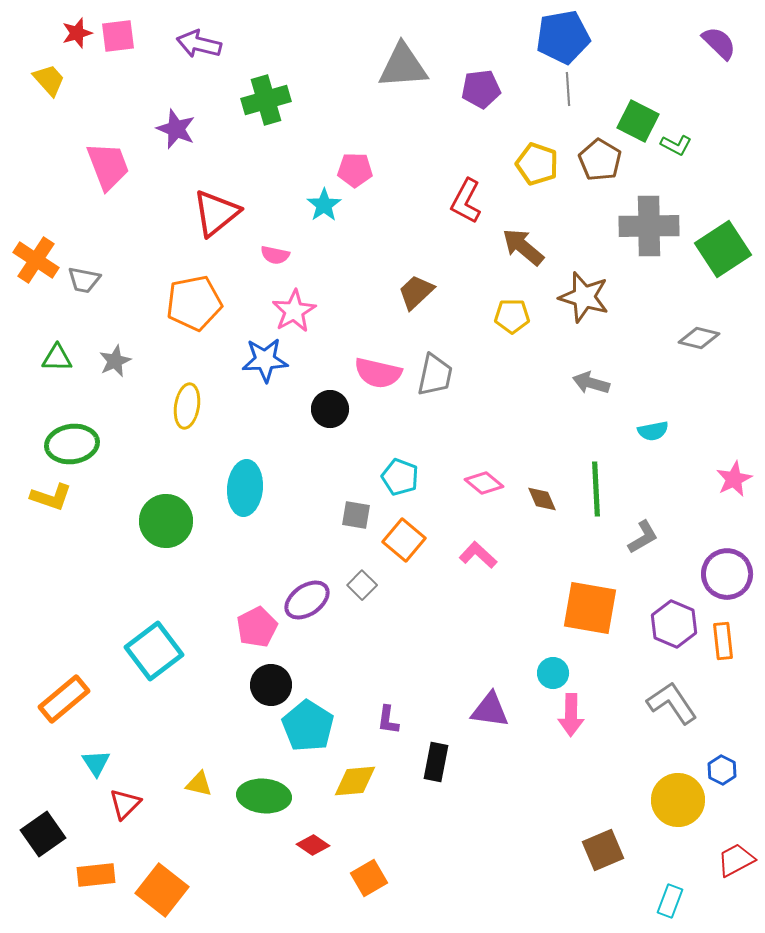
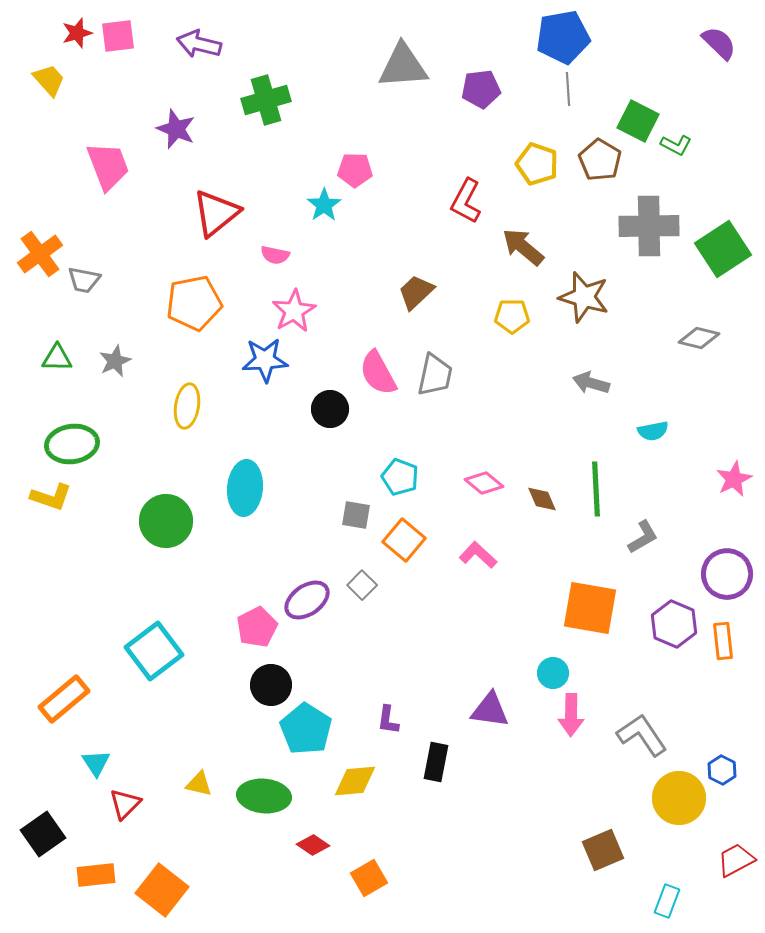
orange cross at (36, 260): moved 4 px right, 6 px up; rotated 21 degrees clockwise
pink semicircle at (378, 373): rotated 48 degrees clockwise
gray L-shape at (672, 703): moved 30 px left, 32 px down
cyan pentagon at (308, 726): moved 2 px left, 3 px down
yellow circle at (678, 800): moved 1 px right, 2 px up
cyan rectangle at (670, 901): moved 3 px left
